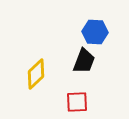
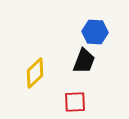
yellow diamond: moved 1 px left, 1 px up
red square: moved 2 px left
